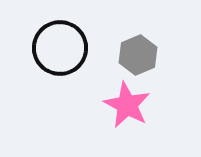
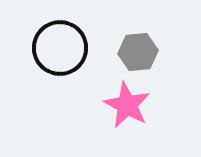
gray hexagon: moved 3 px up; rotated 18 degrees clockwise
